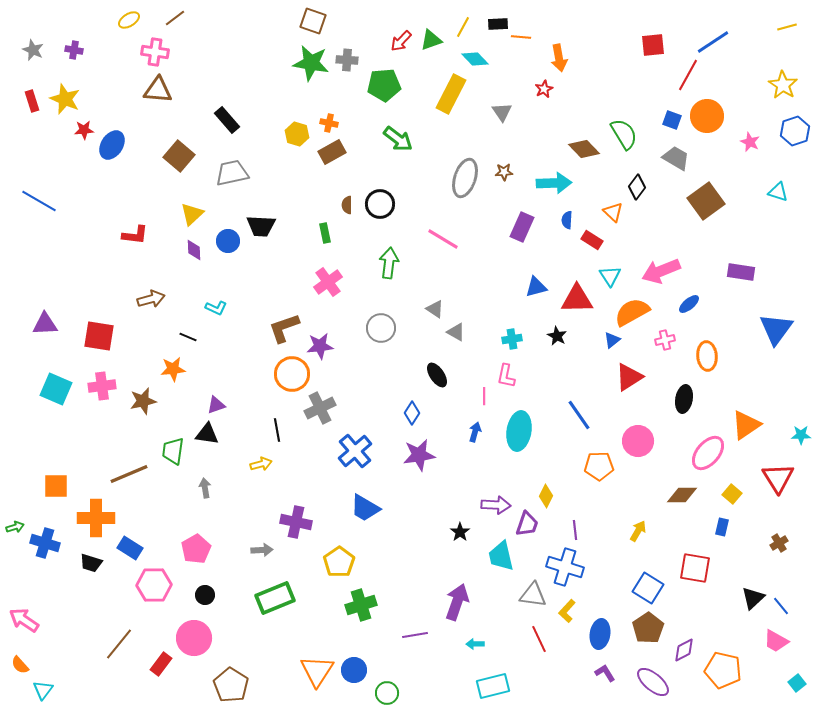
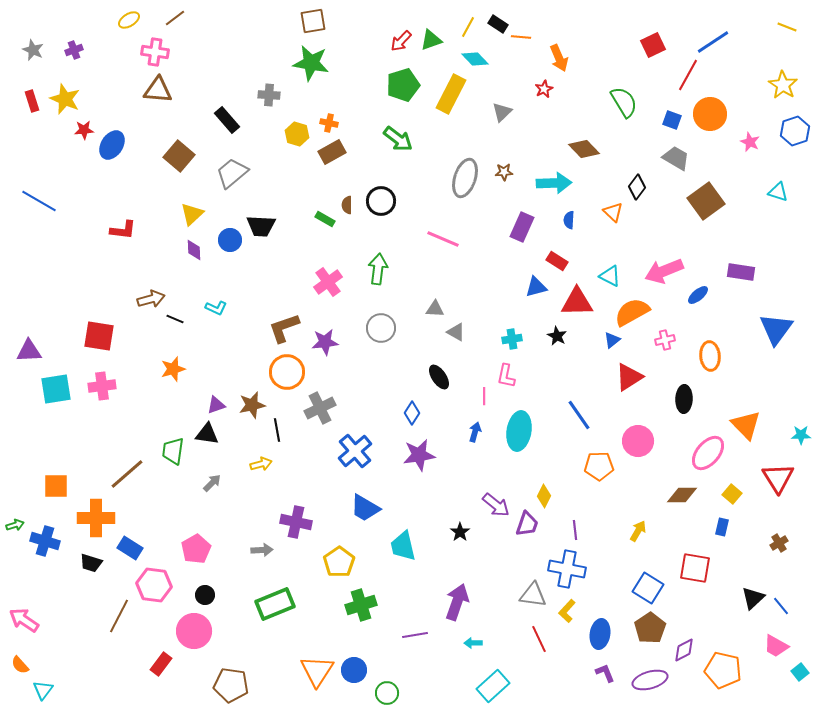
brown square at (313, 21): rotated 28 degrees counterclockwise
black rectangle at (498, 24): rotated 36 degrees clockwise
yellow line at (463, 27): moved 5 px right
yellow line at (787, 27): rotated 36 degrees clockwise
red square at (653, 45): rotated 20 degrees counterclockwise
purple cross at (74, 50): rotated 30 degrees counterclockwise
orange arrow at (559, 58): rotated 12 degrees counterclockwise
gray cross at (347, 60): moved 78 px left, 35 px down
green pentagon at (384, 85): moved 19 px right; rotated 12 degrees counterclockwise
gray triangle at (502, 112): rotated 20 degrees clockwise
orange circle at (707, 116): moved 3 px right, 2 px up
green semicircle at (624, 134): moved 32 px up
gray trapezoid at (232, 173): rotated 28 degrees counterclockwise
black circle at (380, 204): moved 1 px right, 3 px up
blue semicircle at (567, 220): moved 2 px right
green rectangle at (325, 233): moved 14 px up; rotated 48 degrees counterclockwise
red L-shape at (135, 235): moved 12 px left, 5 px up
pink line at (443, 239): rotated 8 degrees counterclockwise
red rectangle at (592, 240): moved 35 px left, 21 px down
blue circle at (228, 241): moved 2 px right, 1 px up
green arrow at (389, 263): moved 11 px left, 6 px down
pink arrow at (661, 271): moved 3 px right
cyan triangle at (610, 276): rotated 30 degrees counterclockwise
red triangle at (577, 299): moved 3 px down
blue ellipse at (689, 304): moved 9 px right, 9 px up
gray triangle at (435, 309): rotated 30 degrees counterclockwise
purple triangle at (45, 324): moved 16 px left, 27 px down
black line at (188, 337): moved 13 px left, 18 px up
purple star at (320, 346): moved 5 px right, 4 px up
orange ellipse at (707, 356): moved 3 px right
orange star at (173, 369): rotated 10 degrees counterclockwise
orange circle at (292, 374): moved 5 px left, 2 px up
black ellipse at (437, 375): moved 2 px right, 2 px down
cyan square at (56, 389): rotated 32 degrees counterclockwise
black ellipse at (684, 399): rotated 8 degrees counterclockwise
brown star at (143, 401): moved 109 px right, 4 px down
orange triangle at (746, 425): rotated 40 degrees counterclockwise
brown line at (129, 474): moved 2 px left; rotated 18 degrees counterclockwise
gray arrow at (205, 488): moved 7 px right, 5 px up; rotated 54 degrees clockwise
yellow diamond at (546, 496): moved 2 px left
purple arrow at (496, 505): rotated 36 degrees clockwise
green arrow at (15, 527): moved 2 px up
blue cross at (45, 543): moved 2 px up
cyan trapezoid at (501, 556): moved 98 px left, 10 px up
blue cross at (565, 567): moved 2 px right, 2 px down; rotated 6 degrees counterclockwise
pink hexagon at (154, 585): rotated 8 degrees clockwise
green rectangle at (275, 598): moved 6 px down
brown pentagon at (648, 628): moved 2 px right
pink circle at (194, 638): moved 7 px up
pink trapezoid at (776, 641): moved 5 px down
brown line at (119, 644): moved 28 px up; rotated 12 degrees counterclockwise
cyan arrow at (475, 644): moved 2 px left, 1 px up
purple L-shape at (605, 673): rotated 10 degrees clockwise
purple ellipse at (653, 682): moved 3 px left, 2 px up; rotated 56 degrees counterclockwise
cyan square at (797, 683): moved 3 px right, 11 px up
brown pentagon at (231, 685): rotated 24 degrees counterclockwise
cyan rectangle at (493, 686): rotated 28 degrees counterclockwise
